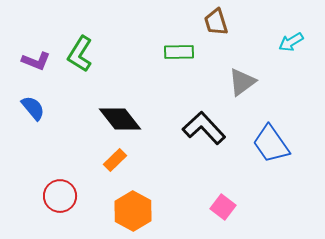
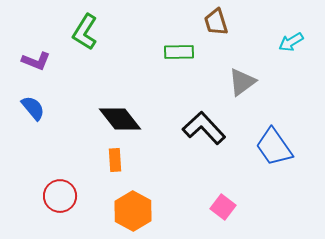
green L-shape: moved 5 px right, 22 px up
blue trapezoid: moved 3 px right, 3 px down
orange rectangle: rotated 50 degrees counterclockwise
